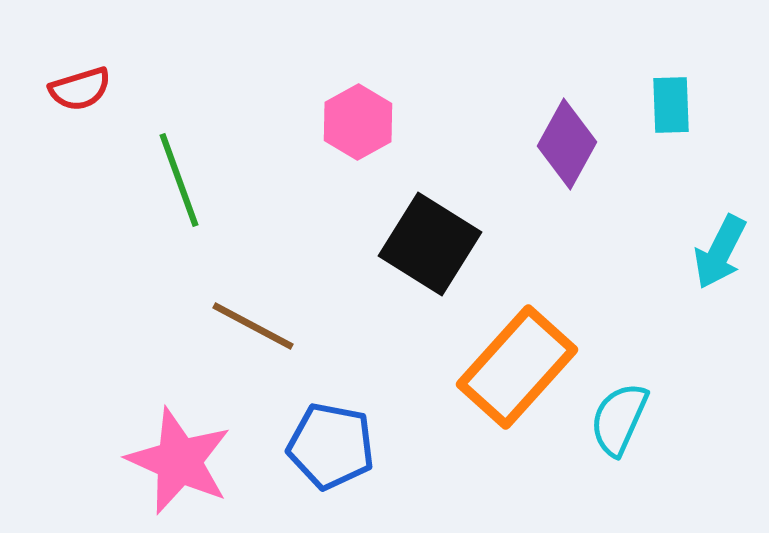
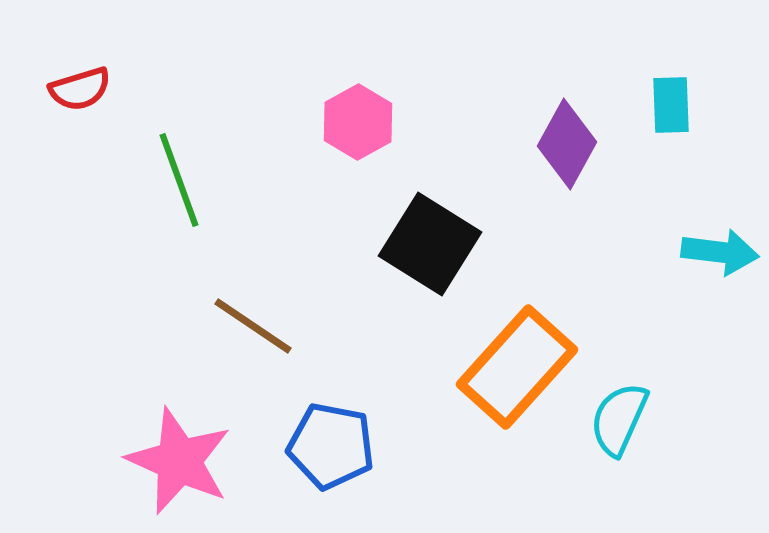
cyan arrow: rotated 110 degrees counterclockwise
brown line: rotated 6 degrees clockwise
